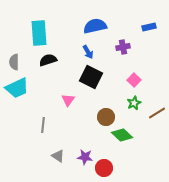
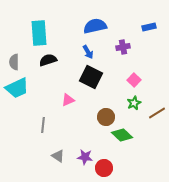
pink triangle: rotated 32 degrees clockwise
